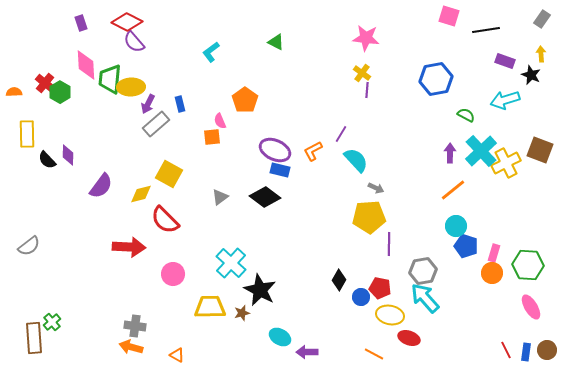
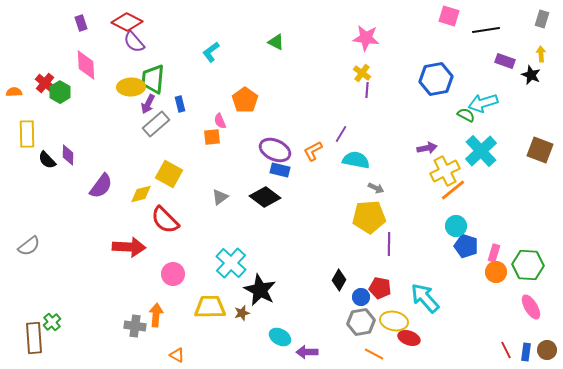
gray rectangle at (542, 19): rotated 18 degrees counterclockwise
green trapezoid at (110, 79): moved 43 px right
cyan arrow at (505, 100): moved 22 px left, 3 px down
purple arrow at (450, 153): moved 23 px left, 5 px up; rotated 78 degrees clockwise
cyan semicircle at (356, 160): rotated 36 degrees counterclockwise
yellow cross at (506, 163): moved 61 px left, 8 px down
gray hexagon at (423, 271): moved 62 px left, 51 px down
orange circle at (492, 273): moved 4 px right, 1 px up
yellow ellipse at (390, 315): moved 4 px right, 6 px down
orange arrow at (131, 347): moved 25 px right, 32 px up; rotated 80 degrees clockwise
